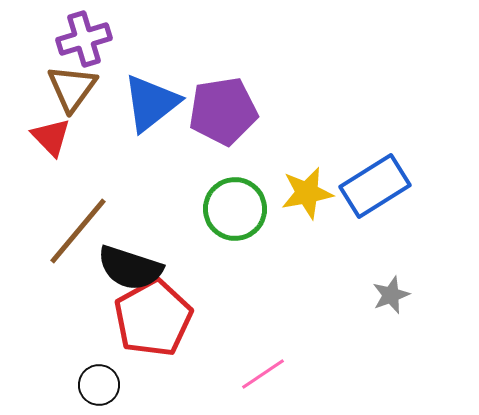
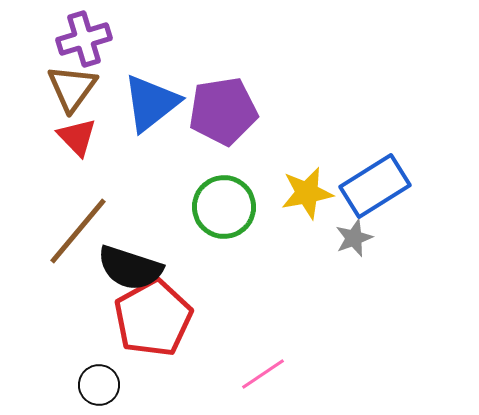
red triangle: moved 26 px right
green circle: moved 11 px left, 2 px up
gray star: moved 37 px left, 57 px up
